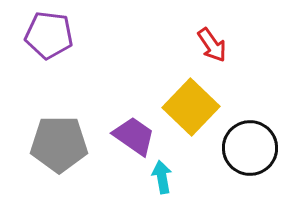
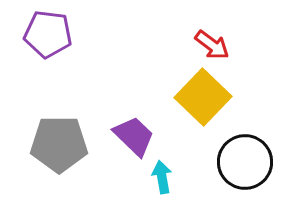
purple pentagon: moved 1 px left, 1 px up
red arrow: rotated 18 degrees counterclockwise
yellow square: moved 12 px right, 10 px up
purple trapezoid: rotated 9 degrees clockwise
black circle: moved 5 px left, 14 px down
